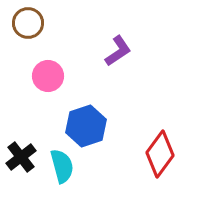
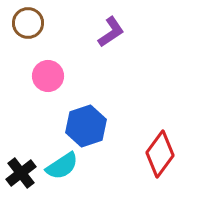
purple L-shape: moved 7 px left, 19 px up
black cross: moved 16 px down
cyan semicircle: rotated 72 degrees clockwise
